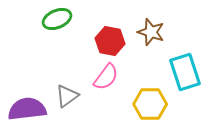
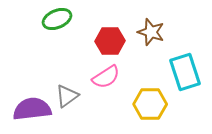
red hexagon: rotated 12 degrees counterclockwise
pink semicircle: rotated 20 degrees clockwise
purple semicircle: moved 5 px right
